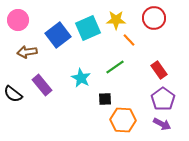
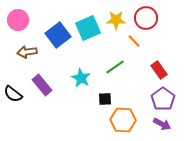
red circle: moved 8 px left
orange line: moved 5 px right, 1 px down
